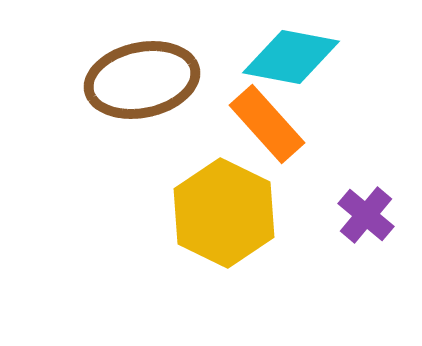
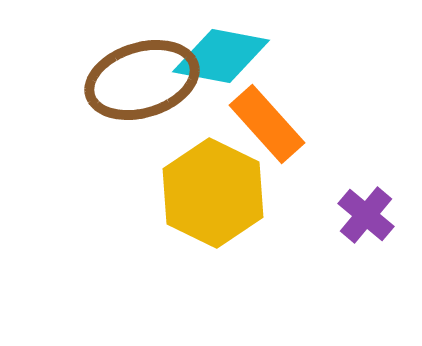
cyan diamond: moved 70 px left, 1 px up
brown ellipse: rotated 5 degrees counterclockwise
yellow hexagon: moved 11 px left, 20 px up
